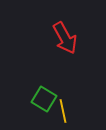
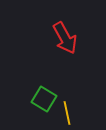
yellow line: moved 4 px right, 2 px down
